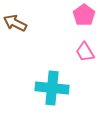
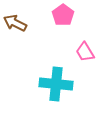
pink pentagon: moved 21 px left
cyan cross: moved 4 px right, 4 px up
